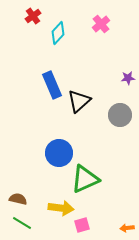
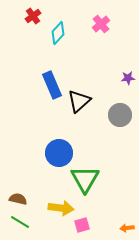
green triangle: rotated 36 degrees counterclockwise
green line: moved 2 px left, 1 px up
